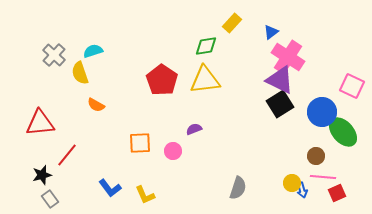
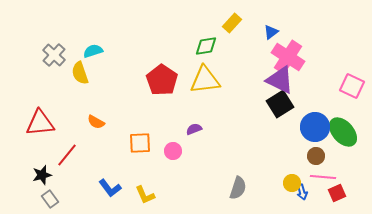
orange semicircle: moved 17 px down
blue circle: moved 7 px left, 15 px down
blue arrow: moved 2 px down
